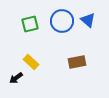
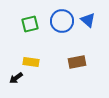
yellow rectangle: rotated 35 degrees counterclockwise
